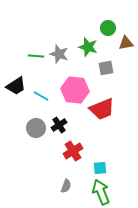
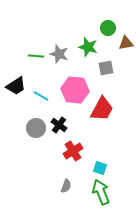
red trapezoid: rotated 40 degrees counterclockwise
black cross: rotated 21 degrees counterclockwise
cyan square: rotated 24 degrees clockwise
